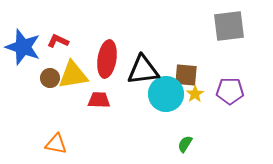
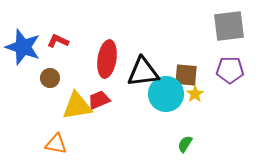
black triangle: moved 2 px down
yellow triangle: moved 4 px right, 31 px down
purple pentagon: moved 21 px up
red trapezoid: rotated 25 degrees counterclockwise
